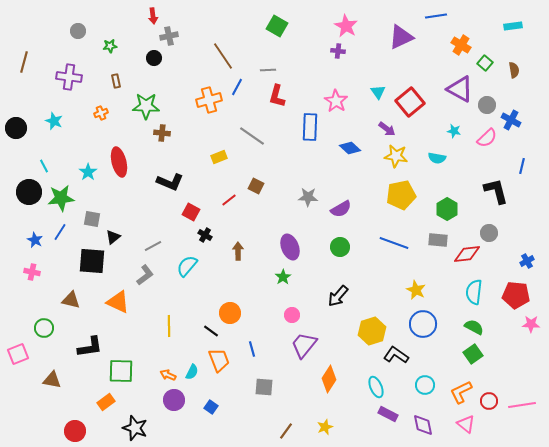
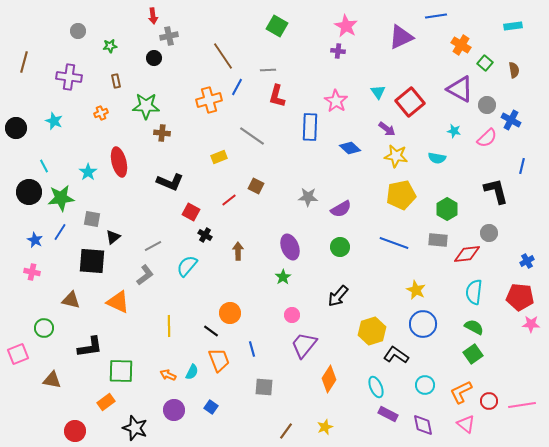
red pentagon at (516, 295): moved 4 px right, 2 px down
purple circle at (174, 400): moved 10 px down
